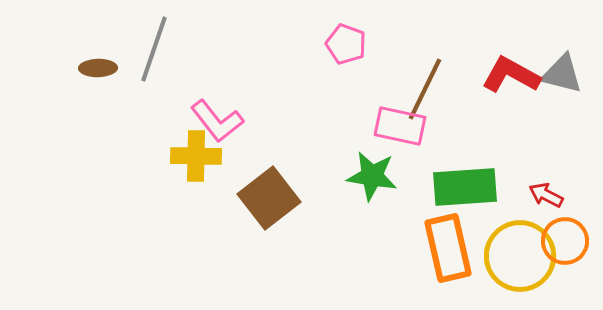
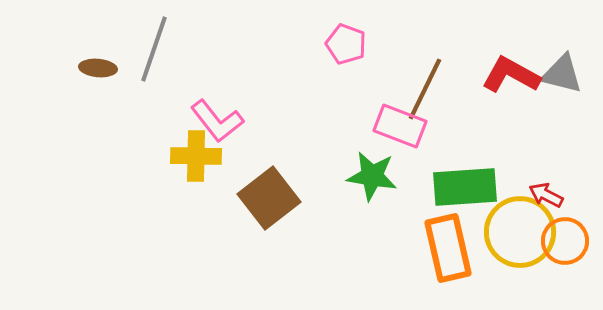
brown ellipse: rotated 6 degrees clockwise
pink rectangle: rotated 9 degrees clockwise
yellow circle: moved 24 px up
